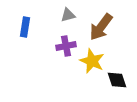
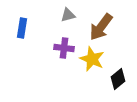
blue rectangle: moved 3 px left, 1 px down
purple cross: moved 2 px left, 2 px down; rotated 18 degrees clockwise
yellow star: moved 2 px up
black diamond: moved 1 px right, 1 px up; rotated 70 degrees clockwise
